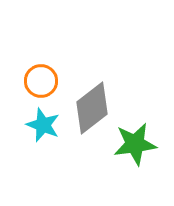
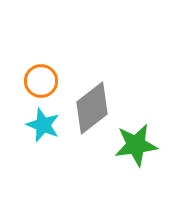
green star: moved 1 px right, 1 px down
